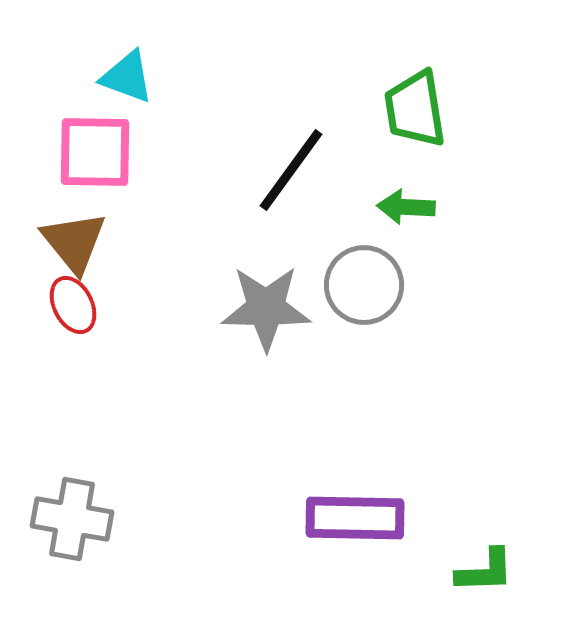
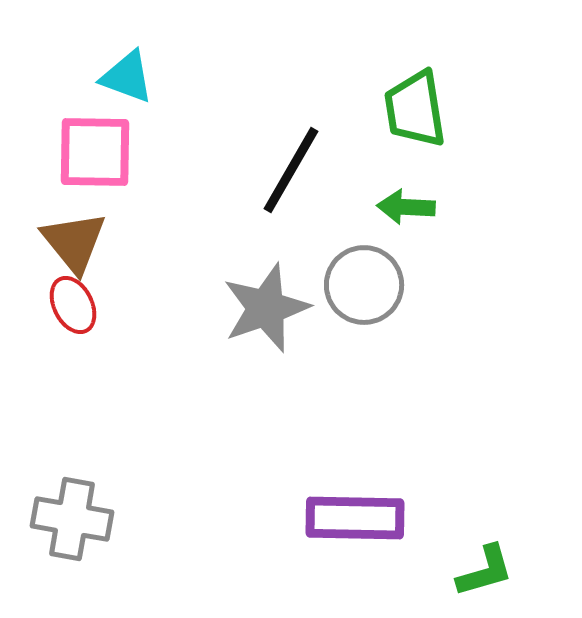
black line: rotated 6 degrees counterclockwise
gray star: rotated 20 degrees counterclockwise
green L-shape: rotated 14 degrees counterclockwise
